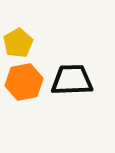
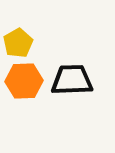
orange hexagon: moved 1 px up; rotated 9 degrees clockwise
